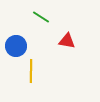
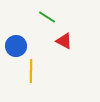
green line: moved 6 px right
red triangle: moved 3 px left; rotated 18 degrees clockwise
